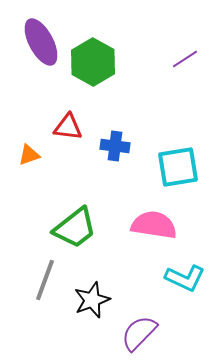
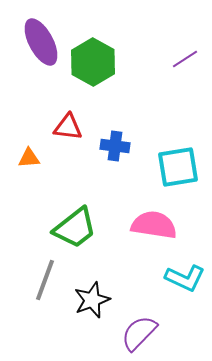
orange triangle: moved 3 px down; rotated 15 degrees clockwise
